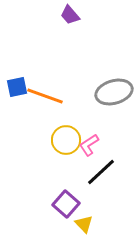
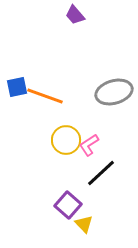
purple trapezoid: moved 5 px right
black line: moved 1 px down
purple square: moved 2 px right, 1 px down
